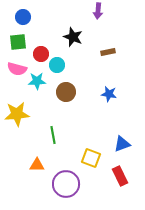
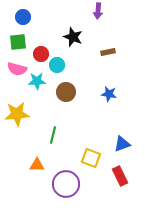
green line: rotated 24 degrees clockwise
